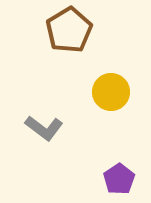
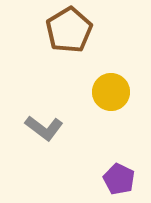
purple pentagon: rotated 12 degrees counterclockwise
